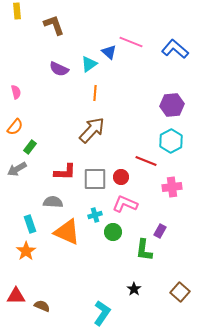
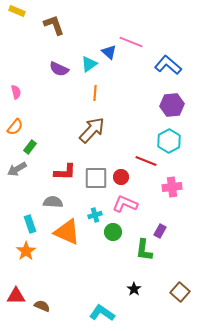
yellow rectangle: rotated 63 degrees counterclockwise
blue L-shape: moved 7 px left, 16 px down
cyan hexagon: moved 2 px left
gray square: moved 1 px right, 1 px up
cyan L-shape: rotated 90 degrees counterclockwise
